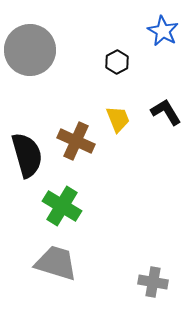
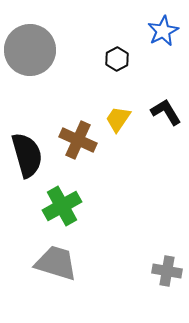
blue star: rotated 16 degrees clockwise
black hexagon: moved 3 px up
yellow trapezoid: rotated 124 degrees counterclockwise
brown cross: moved 2 px right, 1 px up
green cross: rotated 30 degrees clockwise
gray cross: moved 14 px right, 11 px up
